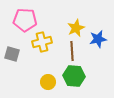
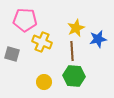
yellow cross: rotated 36 degrees clockwise
yellow circle: moved 4 px left
